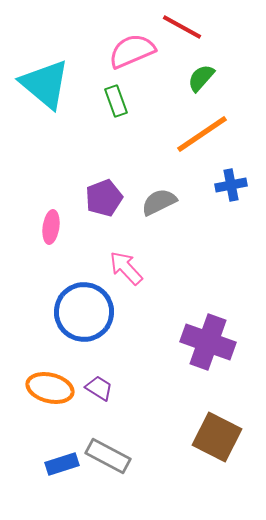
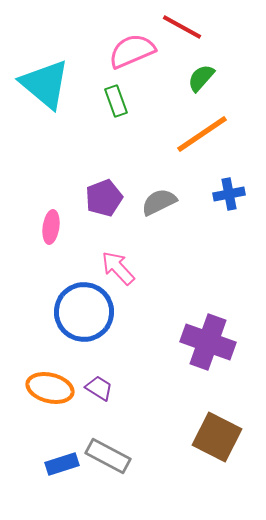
blue cross: moved 2 px left, 9 px down
pink arrow: moved 8 px left
